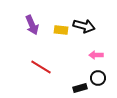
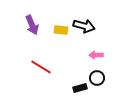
black circle: moved 1 px left
